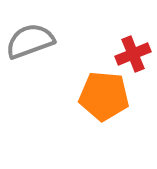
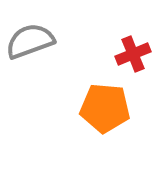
orange pentagon: moved 1 px right, 12 px down
